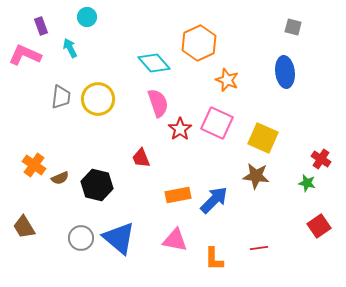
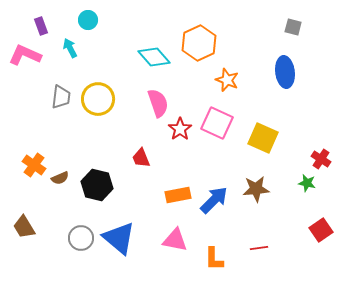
cyan circle: moved 1 px right, 3 px down
cyan diamond: moved 6 px up
brown star: moved 13 px down; rotated 12 degrees counterclockwise
red square: moved 2 px right, 4 px down
